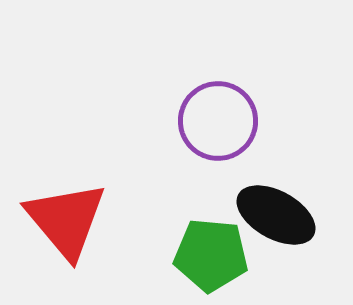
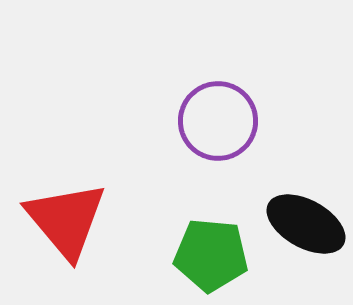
black ellipse: moved 30 px right, 9 px down
